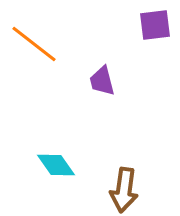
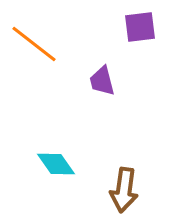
purple square: moved 15 px left, 2 px down
cyan diamond: moved 1 px up
